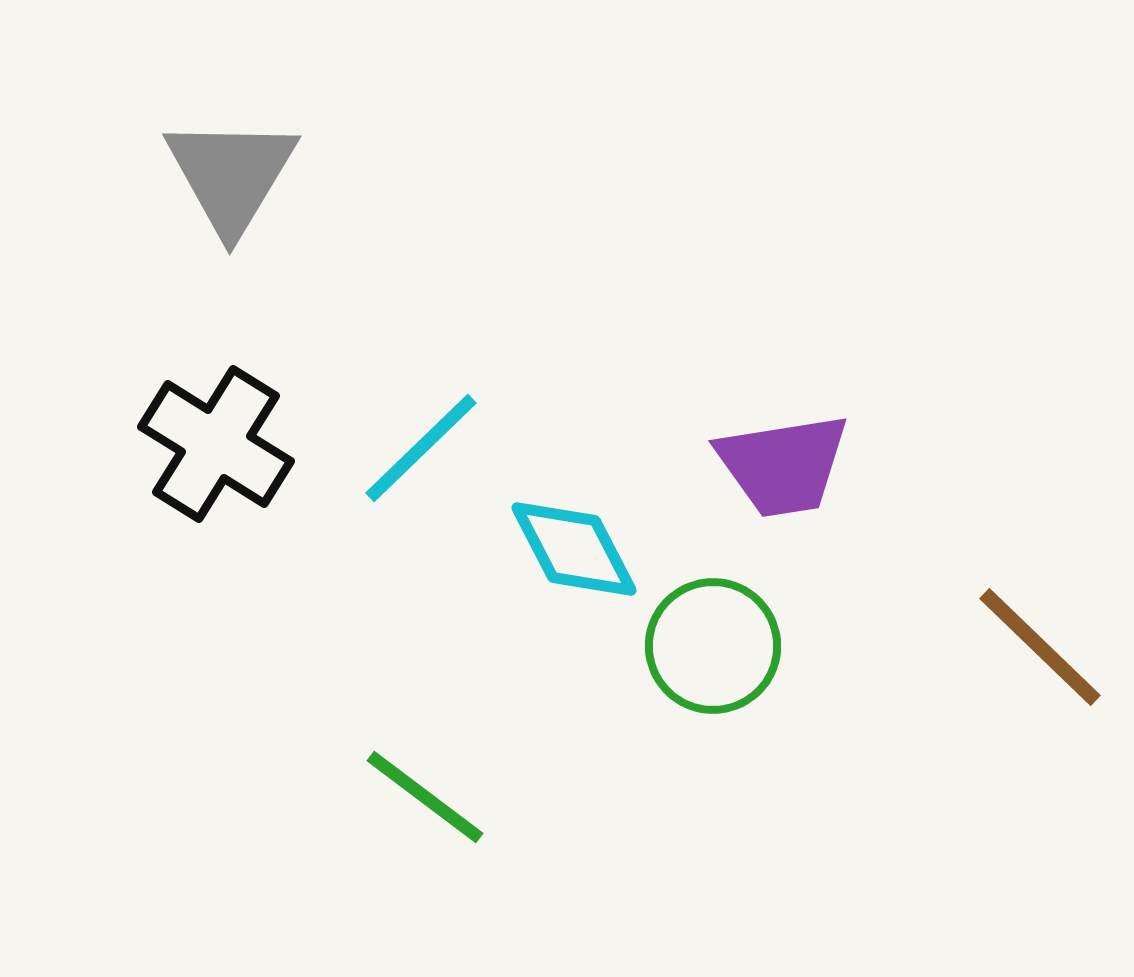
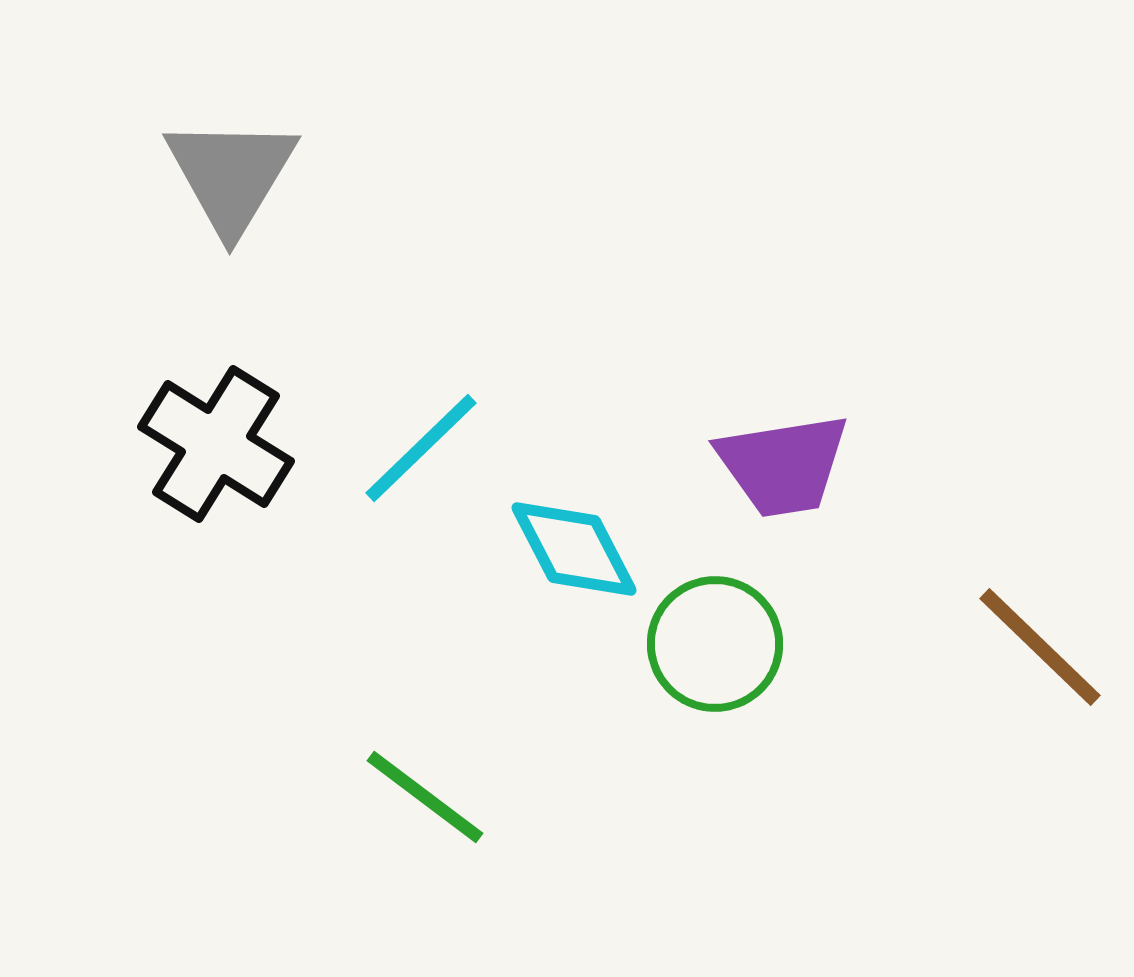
green circle: moved 2 px right, 2 px up
